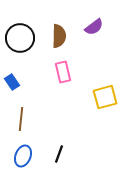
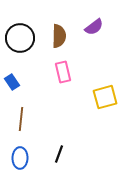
blue ellipse: moved 3 px left, 2 px down; rotated 20 degrees counterclockwise
